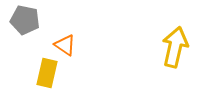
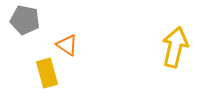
orange triangle: moved 2 px right
yellow rectangle: rotated 28 degrees counterclockwise
